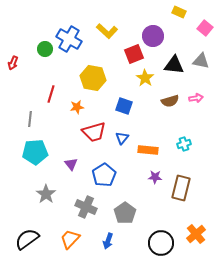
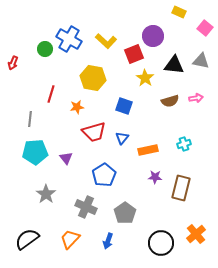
yellow L-shape: moved 1 px left, 10 px down
orange rectangle: rotated 18 degrees counterclockwise
purple triangle: moved 5 px left, 6 px up
